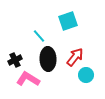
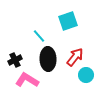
pink L-shape: moved 1 px left, 1 px down
